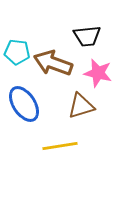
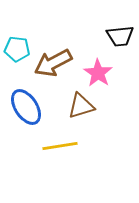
black trapezoid: moved 33 px right
cyan pentagon: moved 3 px up
brown arrow: rotated 48 degrees counterclockwise
pink star: rotated 20 degrees clockwise
blue ellipse: moved 2 px right, 3 px down
